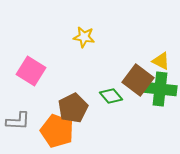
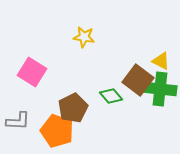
pink square: moved 1 px right, 1 px down
